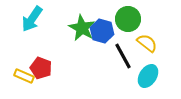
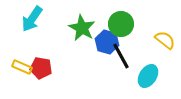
green circle: moved 7 px left, 5 px down
blue hexagon: moved 5 px right, 11 px down
yellow semicircle: moved 18 px right, 3 px up
black line: moved 2 px left
red pentagon: rotated 10 degrees counterclockwise
yellow rectangle: moved 2 px left, 9 px up
